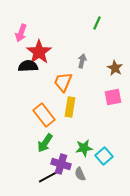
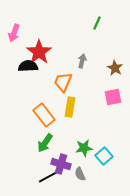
pink arrow: moved 7 px left
